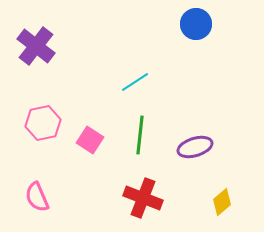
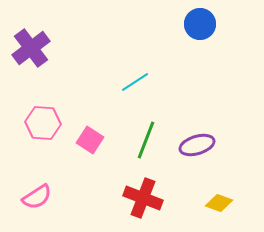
blue circle: moved 4 px right
purple cross: moved 5 px left, 2 px down; rotated 15 degrees clockwise
pink hexagon: rotated 16 degrees clockwise
green line: moved 6 px right, 5 px down; rotated 15 degrees clockwise
purple ellipse: moved 2 px right, 2 px up
pink semicircle: rotated 100 degrees counterclockwise
yellow diamond: moved 3 px left, 1 px down; rotated 60 degrees clockwise
